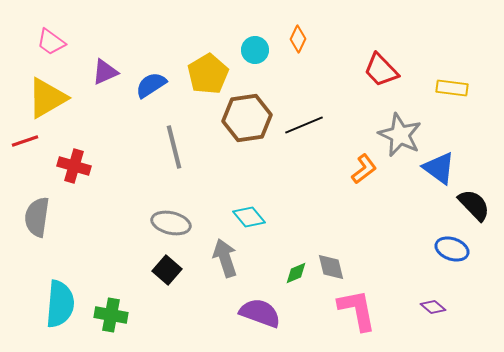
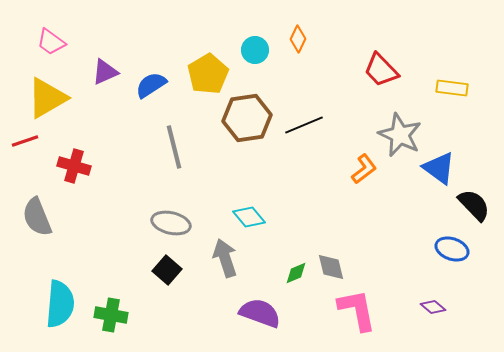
gray semicircle: rotated 30 degrees counterclockwise
